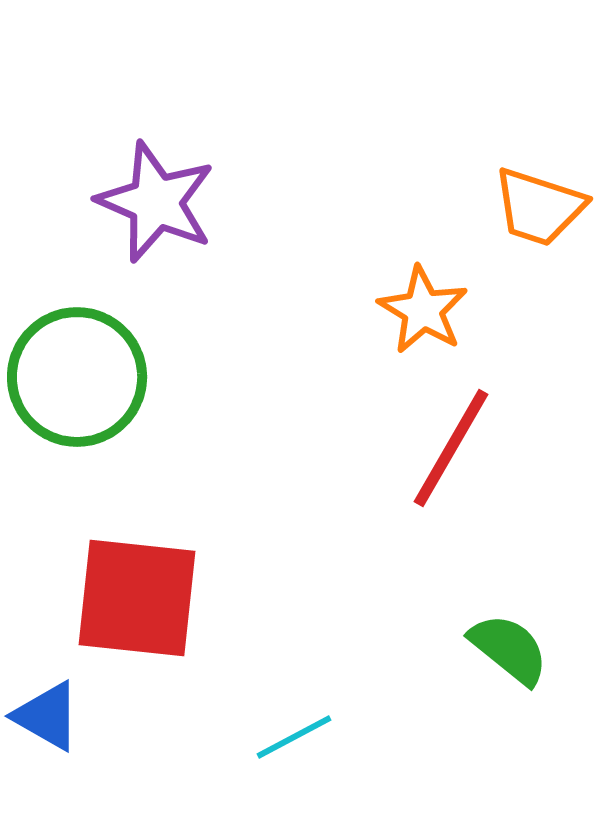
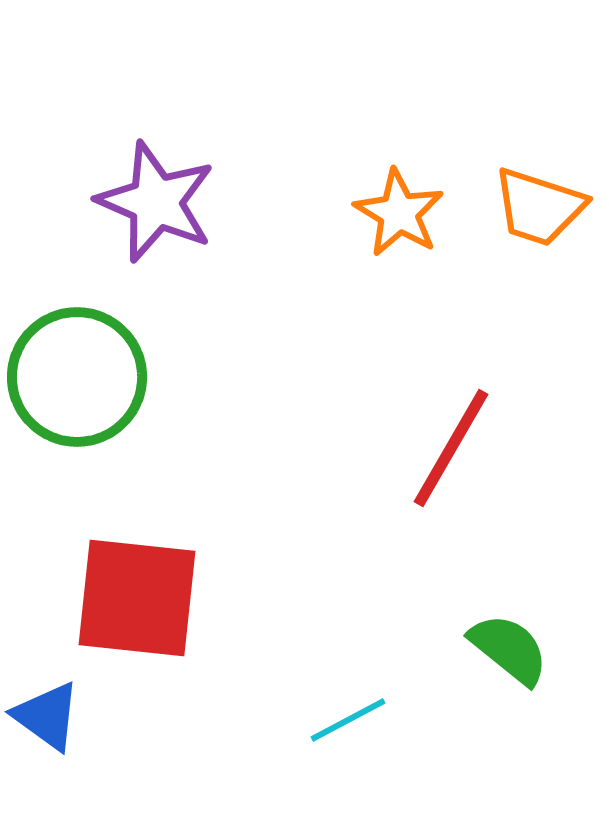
orange star: moved 24 px left, 97 px up
blue triangle: rotated 6 degrees clockwise
cyan line: moved 54 px right, 17 px up
